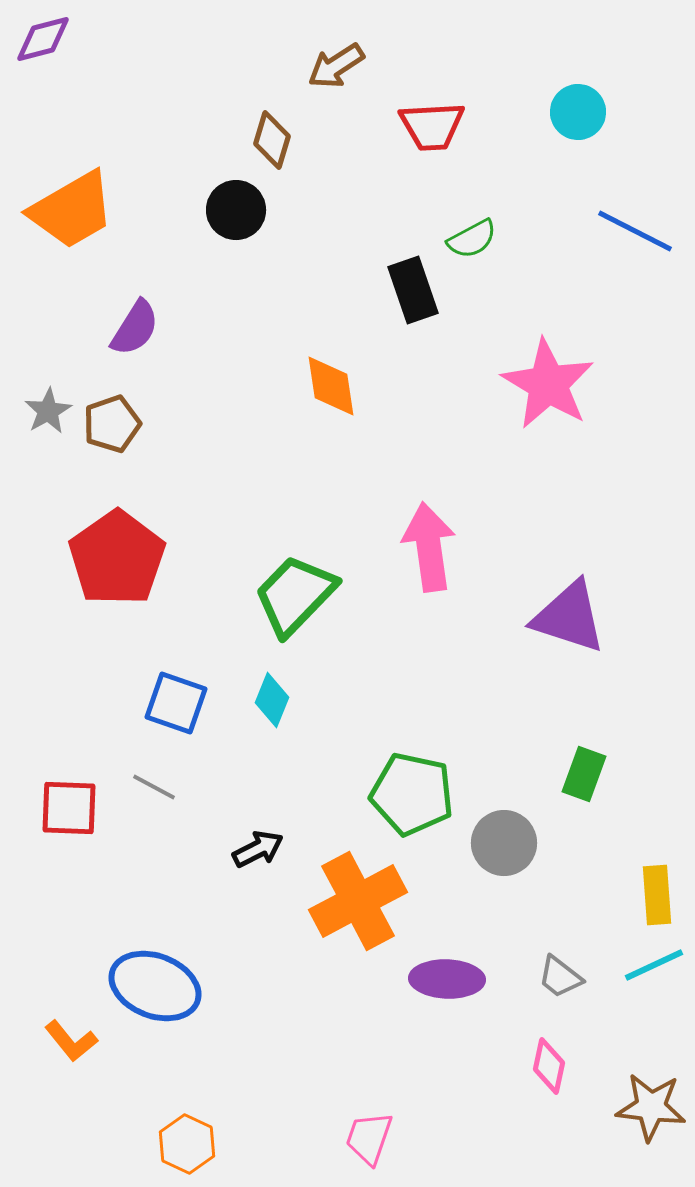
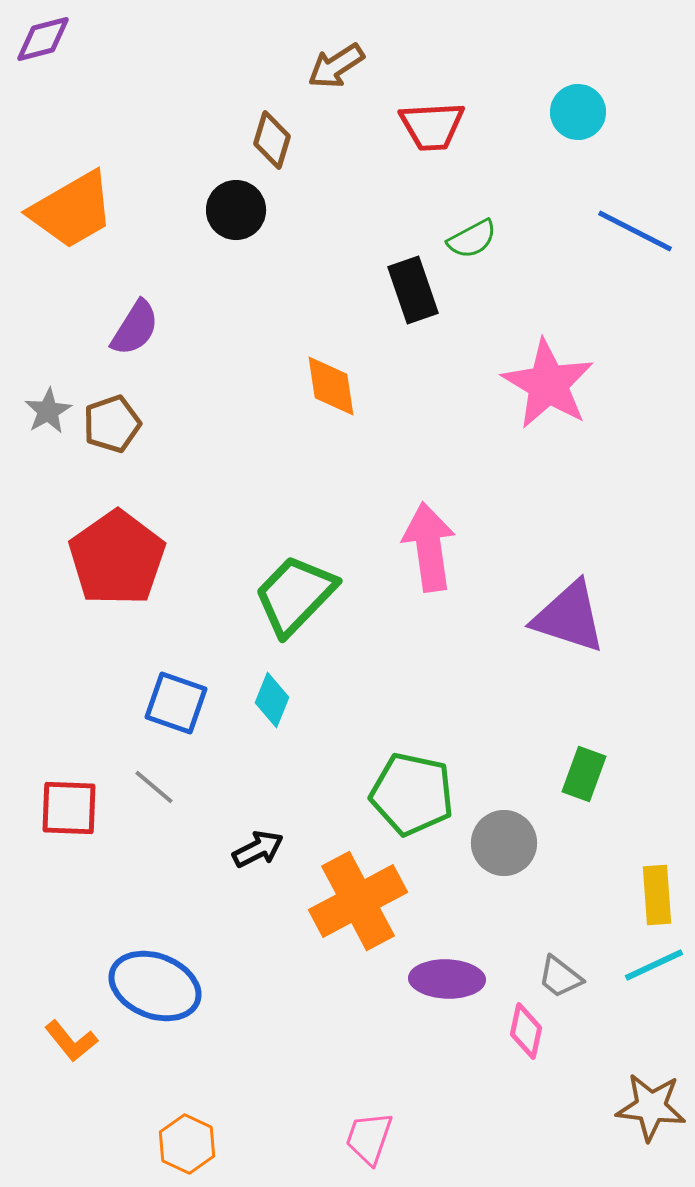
gray line: rotated 12 degrees clockwise
pink diamond: moved 23 px left, 35 px up
